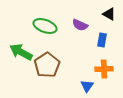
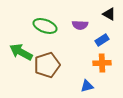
purple semicircle: rotated 21 degrees counterclockwise
blue rectangle: rotated 48 degrees clockwise
brown pentagon: rotated 15 degrees clockwise
orange cross: moved 2 px left, 6 px up
blue triangle: rotated 40 degrees clockwise
